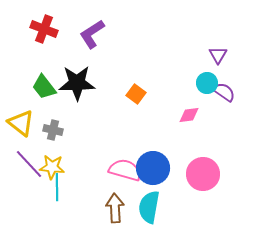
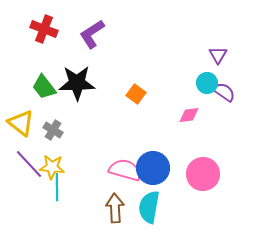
gray cross: rotated 18 degrees clockwise
